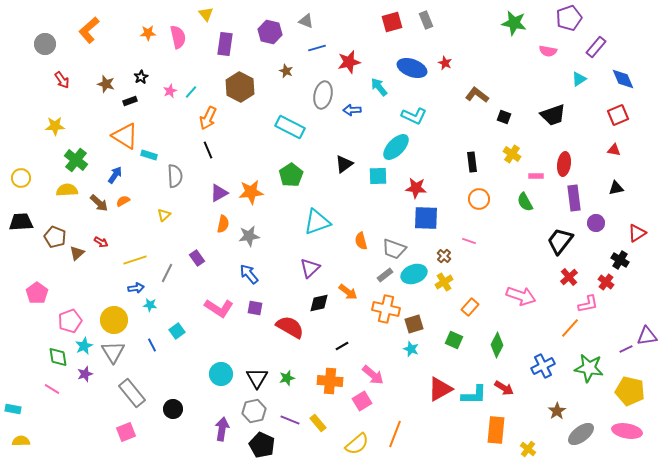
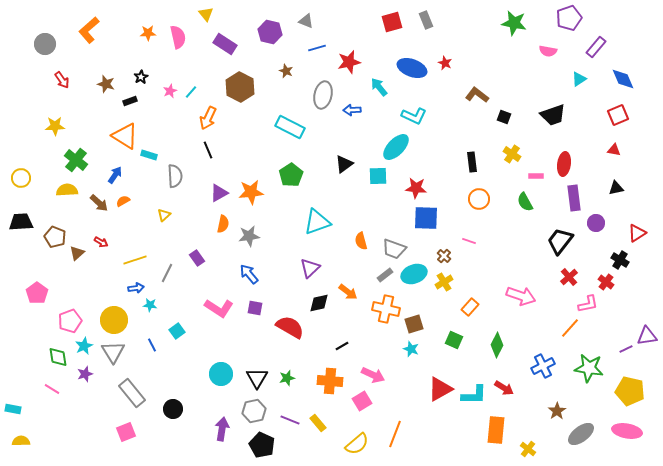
purple rectangle at (225, 44): rotated 65 degrees counterclockwise
pink arrow at (373, 375): rotated 15 degrees counterclockwise
